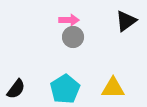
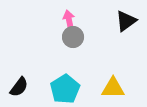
pink arrow: rotated 102 degrees counterclockwise
black semicircle: moved 3 px right, 2 px up
